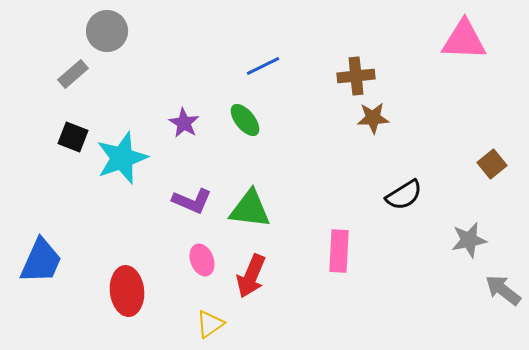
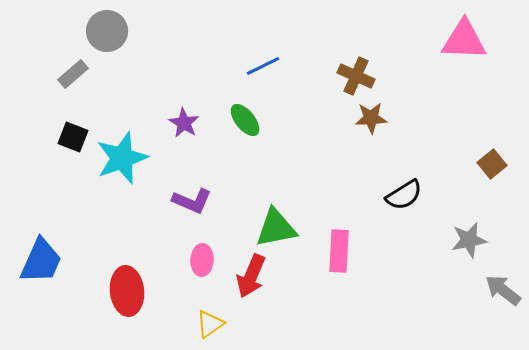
brown cross: rotated 30 degrees clockwise
brown star: moved 2 px left
green triangle: moved 26 px right, 19 px down; rotated 18 degrees counterclockwise
pink ellipse: rotated 24 degrees clockwise
